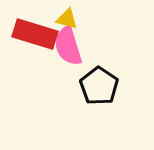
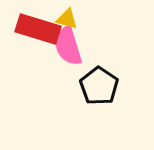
red rectangle: moved 3 px right, 5 px up
